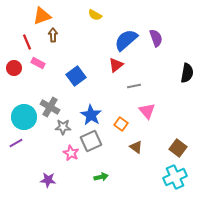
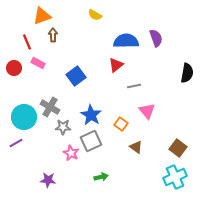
blue semicircle: moved 1 px down; rotated 40 degrees clockwise
